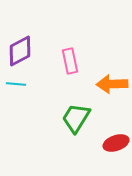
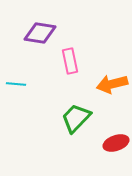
purple diamond: moved 20 px right, 18 px up; rotated 36 degrees clockwise
orange arrow: rotated 12 degrees counterclockwise
green trapezoid: rotated 12 degrees clockwise
